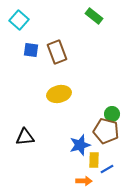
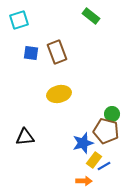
green rectangle: moved 3 px left
cyan square: rotated 30 degrees clockwise
blue square: moved 3 px down
blue star: moved 3 px right, 2 px up
yellow rectangle: rotated 35 degrees clockwise
blue line: moved 3 px left, 3 px up
